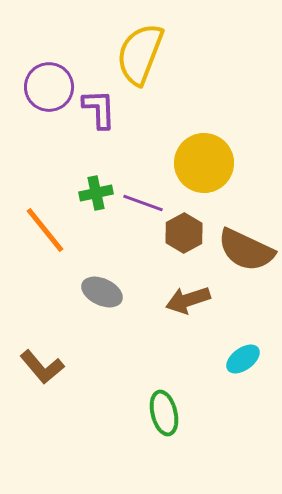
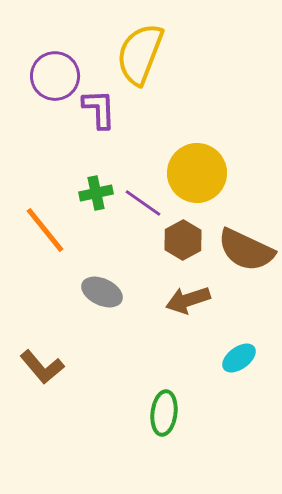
purple circle: moved 6 px right, 11 px up
yellow circle: moved 7 px left, 10 px down
purple line: rotated 15 degrees clockwise
brown hexagon: moved 1 px left, 7 px down
cyan ellipse: moved 4 px left, 1 px up
green ellipse: rotated 21 degrees clockwise
